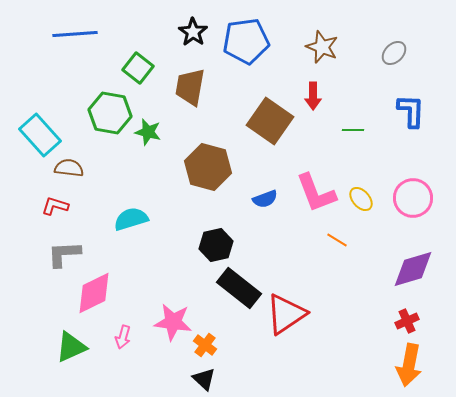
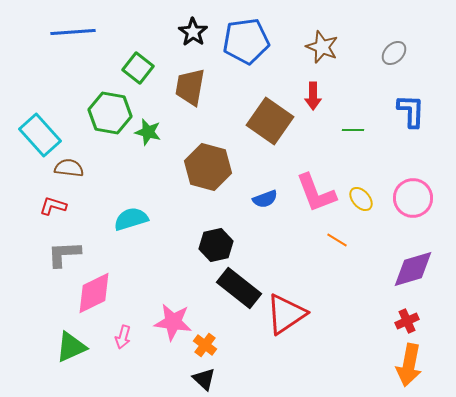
blue line: moved 2 px left, 2 px up
red L-shape: moved 2 px left
